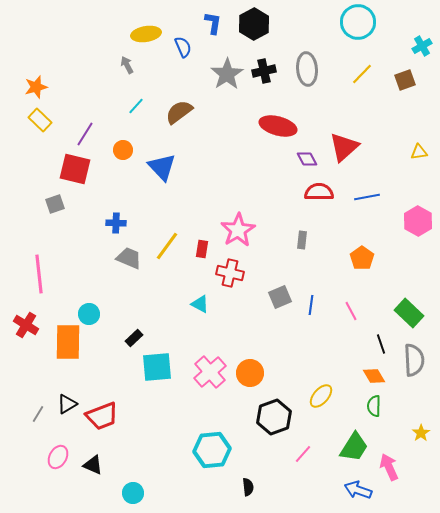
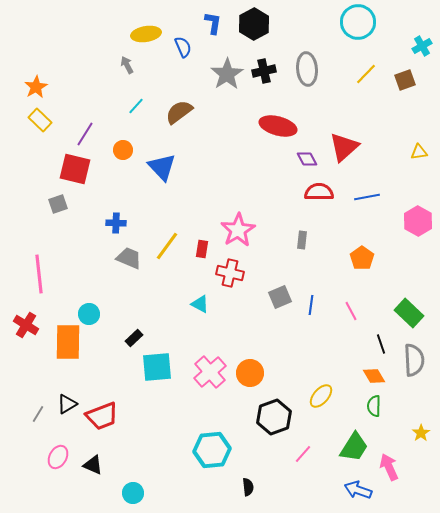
yellow line at (362, 74): moved 4 px right
orange star at (36, 87): rotated 15 degrees counterclockwise
gray square at (55, 204): moved 3 px right
